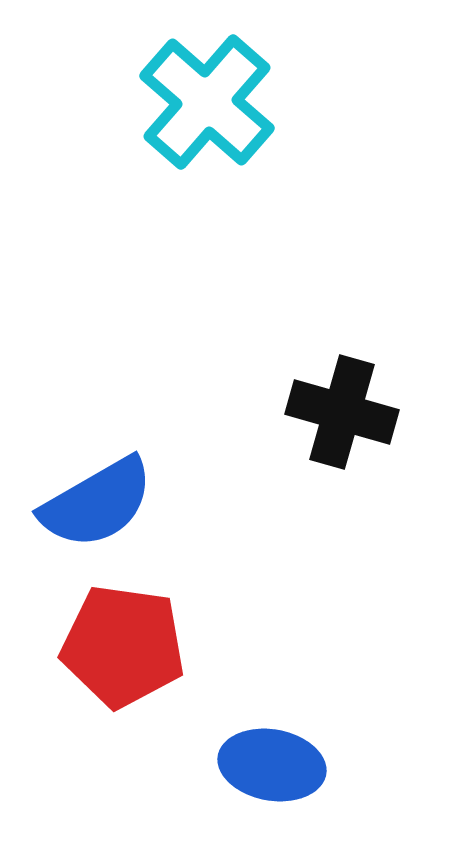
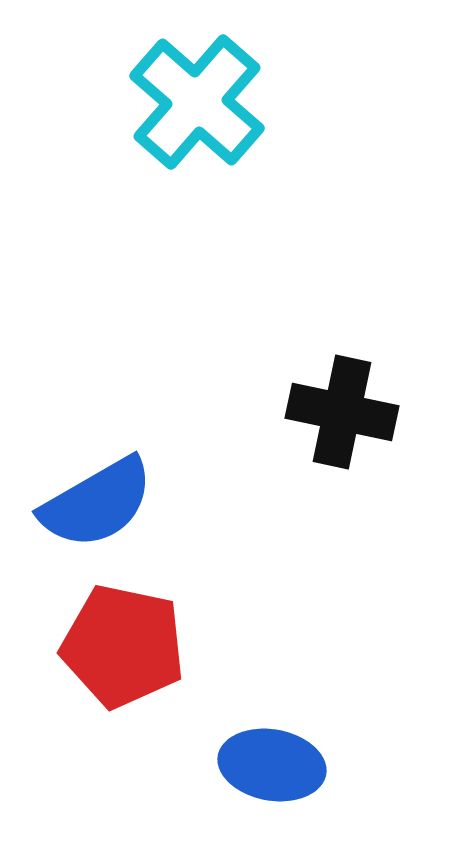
cyan cross: moved 10 px left
black cross: rotated 4 degrees counterclockwise
red pentagon: rotated 4 degrees clockwise
